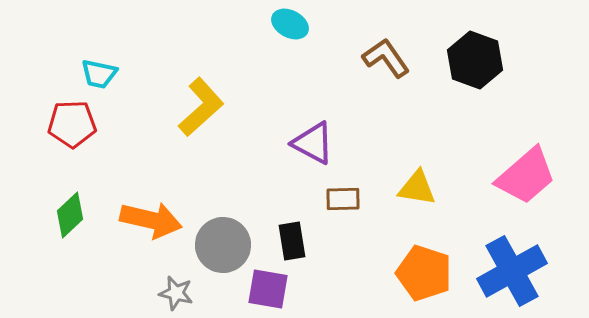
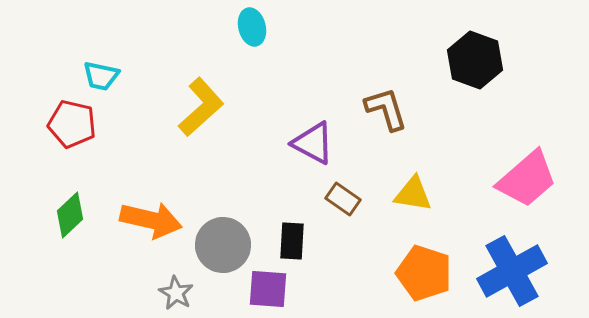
cyan ellipse: moved 38 px left, 3 px down; rotated 48 degrees clockwise
brown L-shape: moved 51 px down; rotated 18 degrees clockwise
cyan trapezoid: moved 2 px right, 2 px down
red pentagon: rotated 15 degrees clockwise
pink trapezoid: moved 1 px right, 3 px down
yellow triangle: moved 4 px left, 6 px down
brown rectangle: rotated 36 degrees clockwise
black rectangle: rotated 12 degrees clockwise
purple square: rotated 6 degrees counterclockwise
gray star: rotated 16 degrees clockwise
